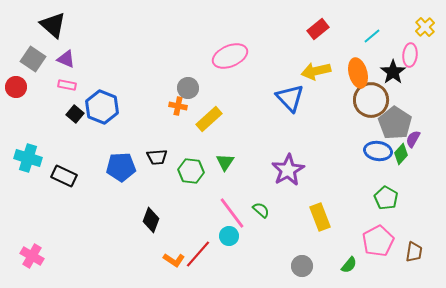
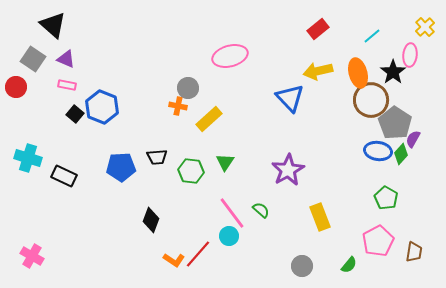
pink ellipse at (230, 56): rotated 8 degrees clockwise
yellow arrow at (316, 71): moved 2 px right
